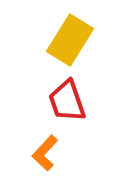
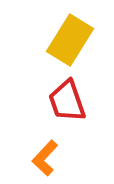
orange L-shape: moved 5 px down
